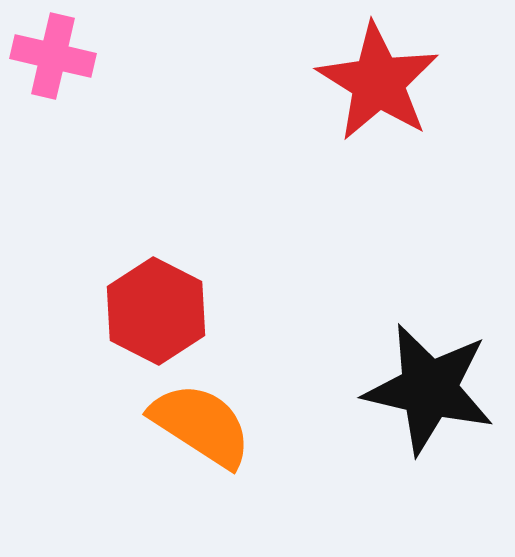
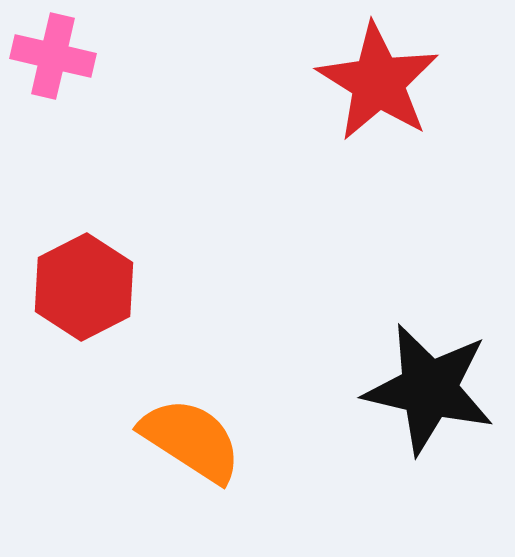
red hexagon: moved 72 px left, 24 px up; rotated 6 degrees clockwise
orange semicircle: moved 10 px left, 15 px down
